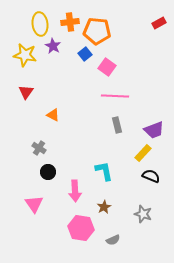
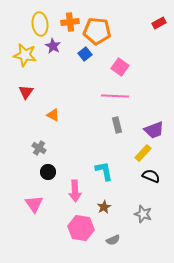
pink square: moved 13 px right
